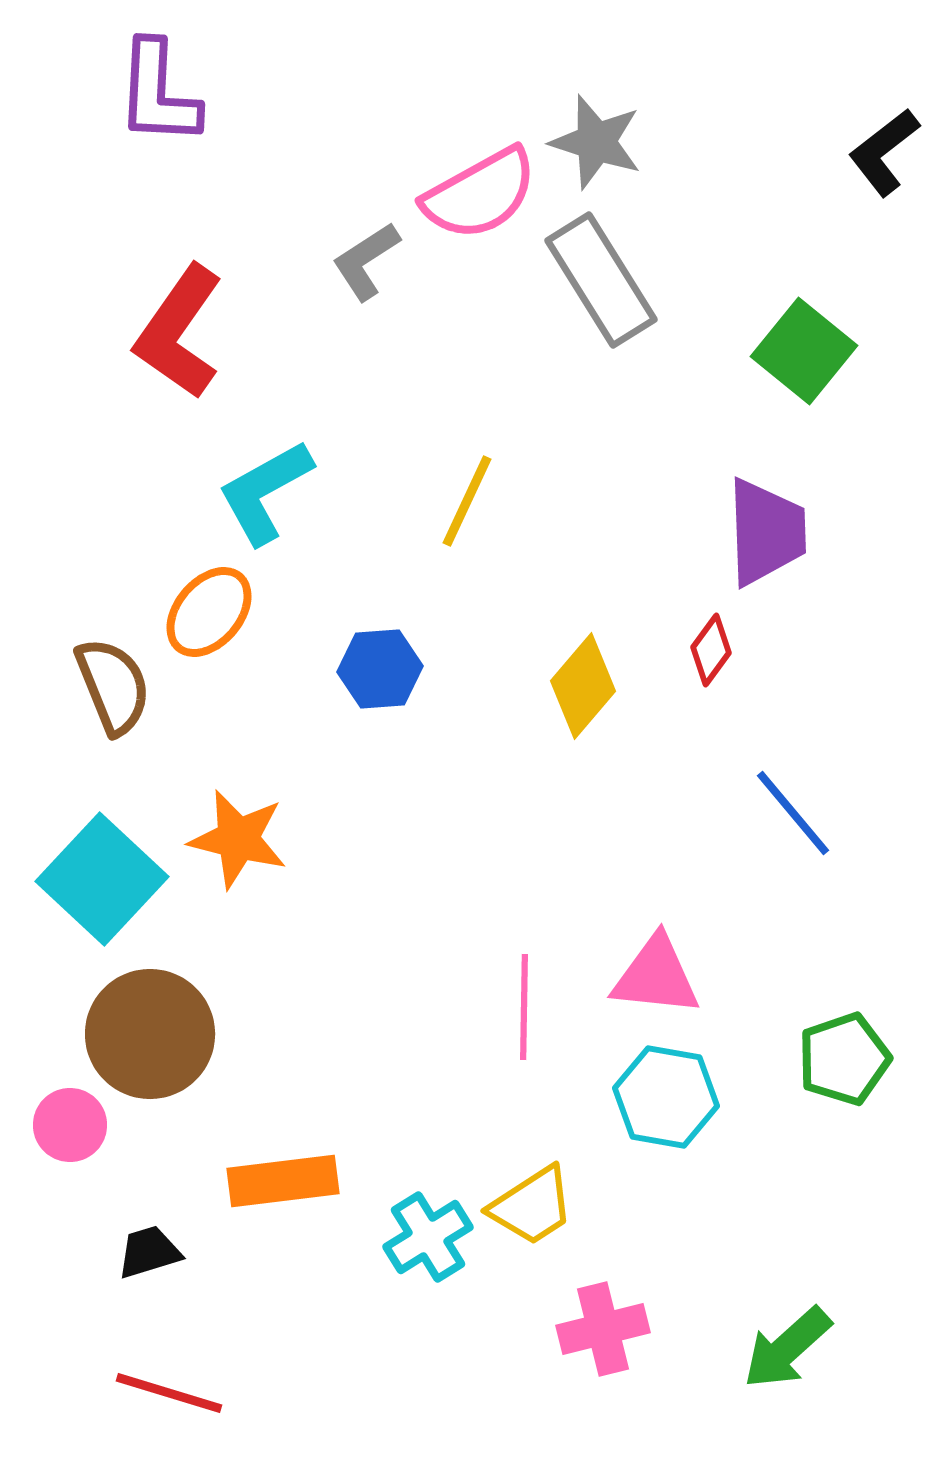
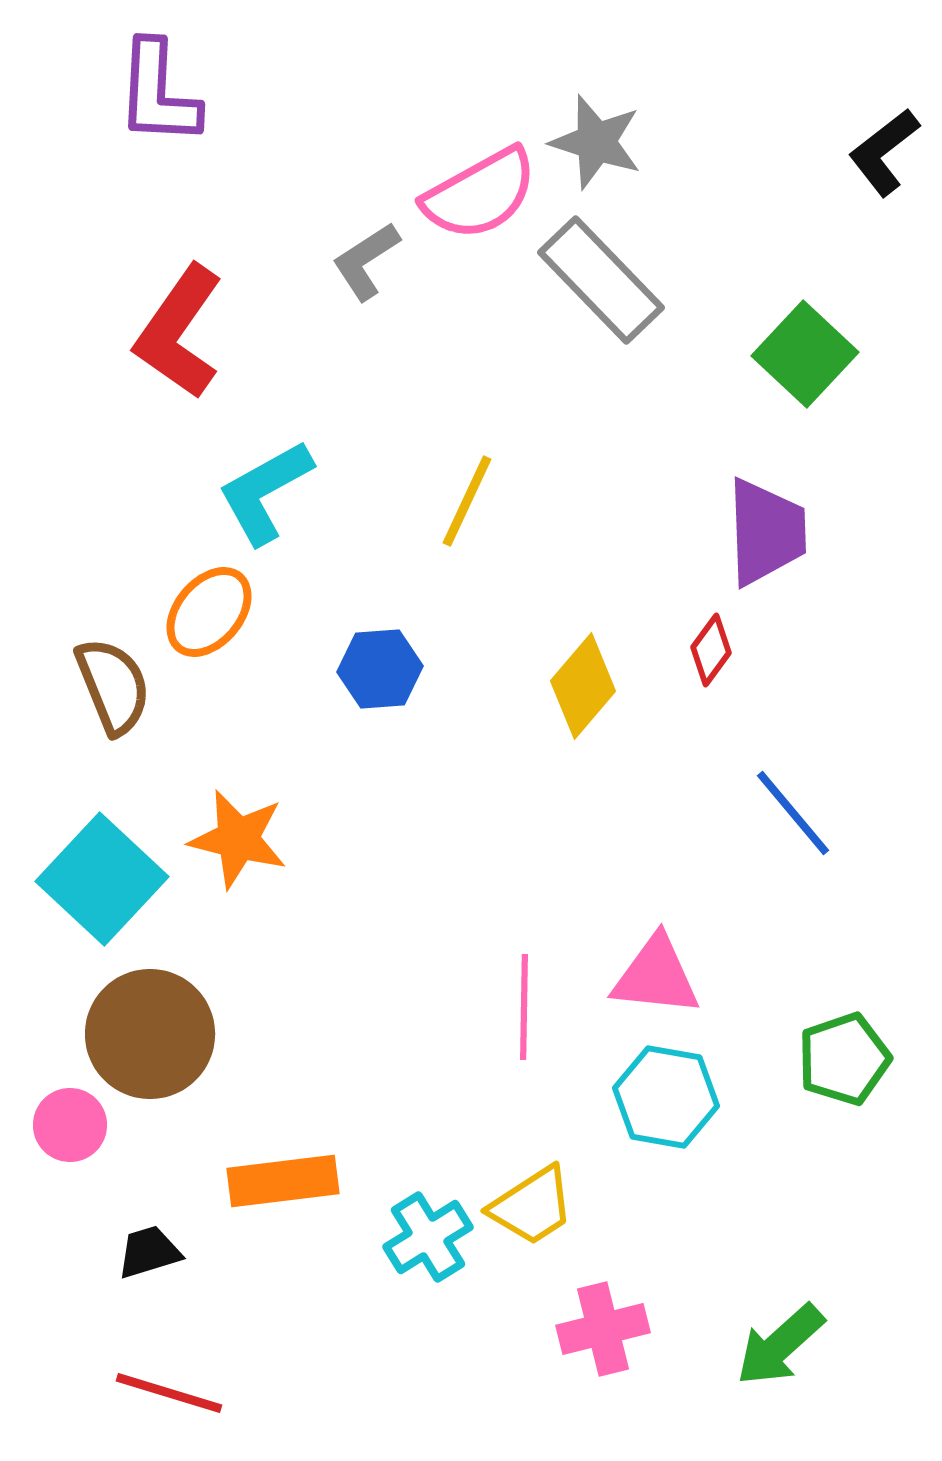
gray rectangle: rotated 12 degrees counterclockwise
green square: moved 1 px right, 3 px down; rotated 4 degrees clockwise
green arrow: moved 7 px left, 3 px up
